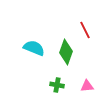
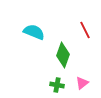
cyan semicircle: moved 16 px up
green diamond: moved 3 px left, 3 px down
pink triangle: moved 5 px left, 3 px up; rotated 32 degrees counterclockwise
